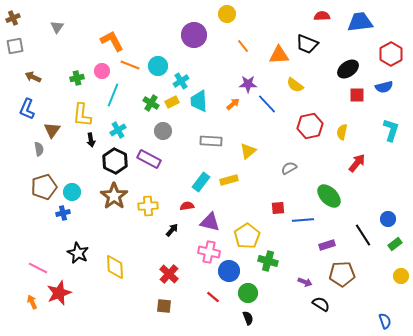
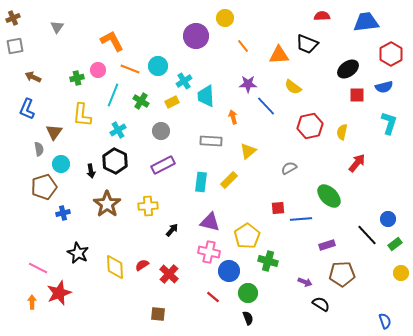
yellow circle at (227, 14): moved 2 px left, 4 px down
blue trapezoid at (360, 22): moved 6 px right
purple circle at (194, 35): moved 2 px right, 1 px down
orange line at (130, 65): moved 4 px down
pink circle at (102, 71): moved 4 px left, 1 px up
cyan cross at (181, 81): moved 3 px right
yellow semicircle at (295, 85): moved 2 px left, 2 px down
cyan trapezoid at (199, 101): moved 7 px right, 5 px up
green cross at (151, 103): moved 10 px left, 2 px up
orange arrow at (233, 104): moved 13 px down; rotated 64 degrees counterclockwise
blue line at (267, 104): moved 1 px left, 2 px down
brown triangle at (52, 130): moved 2 px right, 2 px down
cyan L-shape at (391, 130): moved 2 px left, 7 px up
gray circle at (163, 131): moved 2 px left
black arrow at (91, 140): moved 31 px down
purple rectangle at (149, 159): moved 14 px right, 6 px down; rotated 55 degrees counterclockwise
yellow rectangle at (229, 180): rotated 30 degrees counterclockwise
cyan rectangle at (201, 182): rotated 30 degrees counterclockwise
cyan circle at (72, 192): moved 11 px left, 28 px up
brown star at (114, 196): moved 7 px left, 8 px down
red semicircle at (187, 206): moved 45 px left, 59 px down; rotated 24 degrees counterclockwise
blue line at (303, 220): moved 2 px left, 1 px up
black line at (363, 235): moved 4 px right; rotated 10 degrees counterclockwise
yellow circle at (401, 276): moved 3 px up
orange arrow at (32, 302): rotated 24 degrees clockwise
brown square at (164, 306): moved 6 px left, 8 px down
